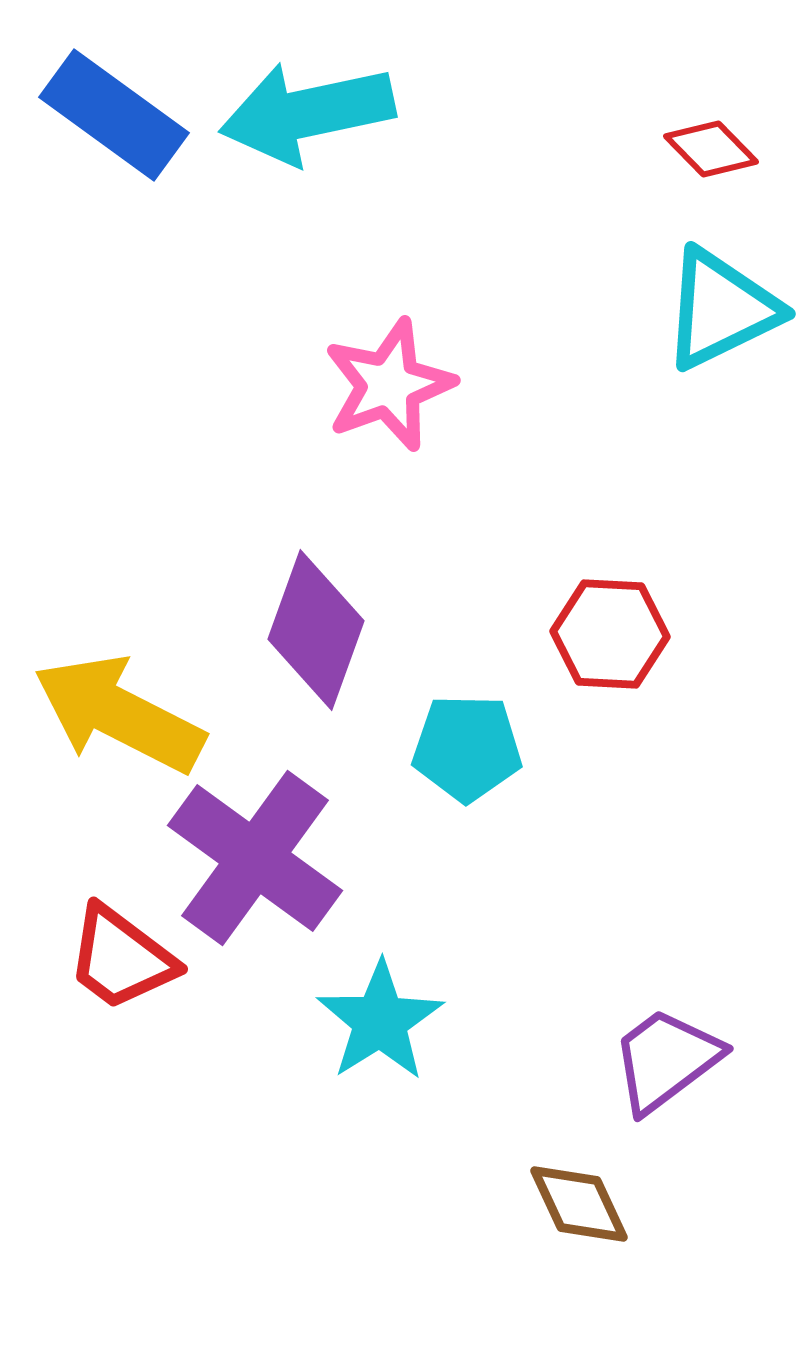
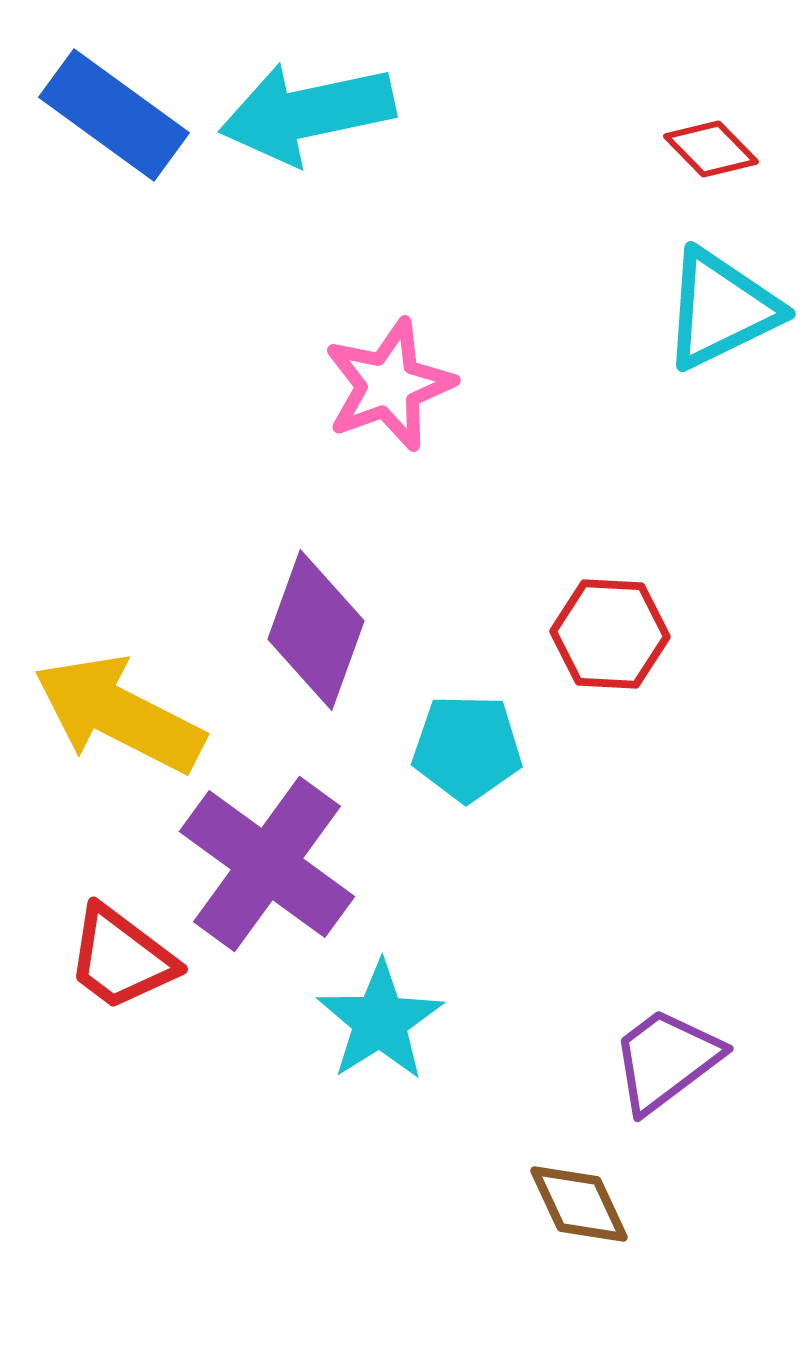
purple cross: moved 12 px right, 6 px down
